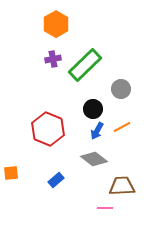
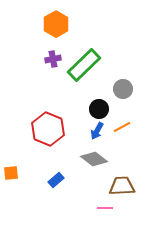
green rectangle: moved 1 px left
gray circle: moved 2 px right
black circle: moved 6 px right
